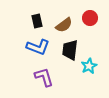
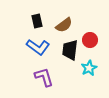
red circle: moved 22 px down
blue L-shape: rotated 15 degrees clockwise
cyan star: moved 2 px down
